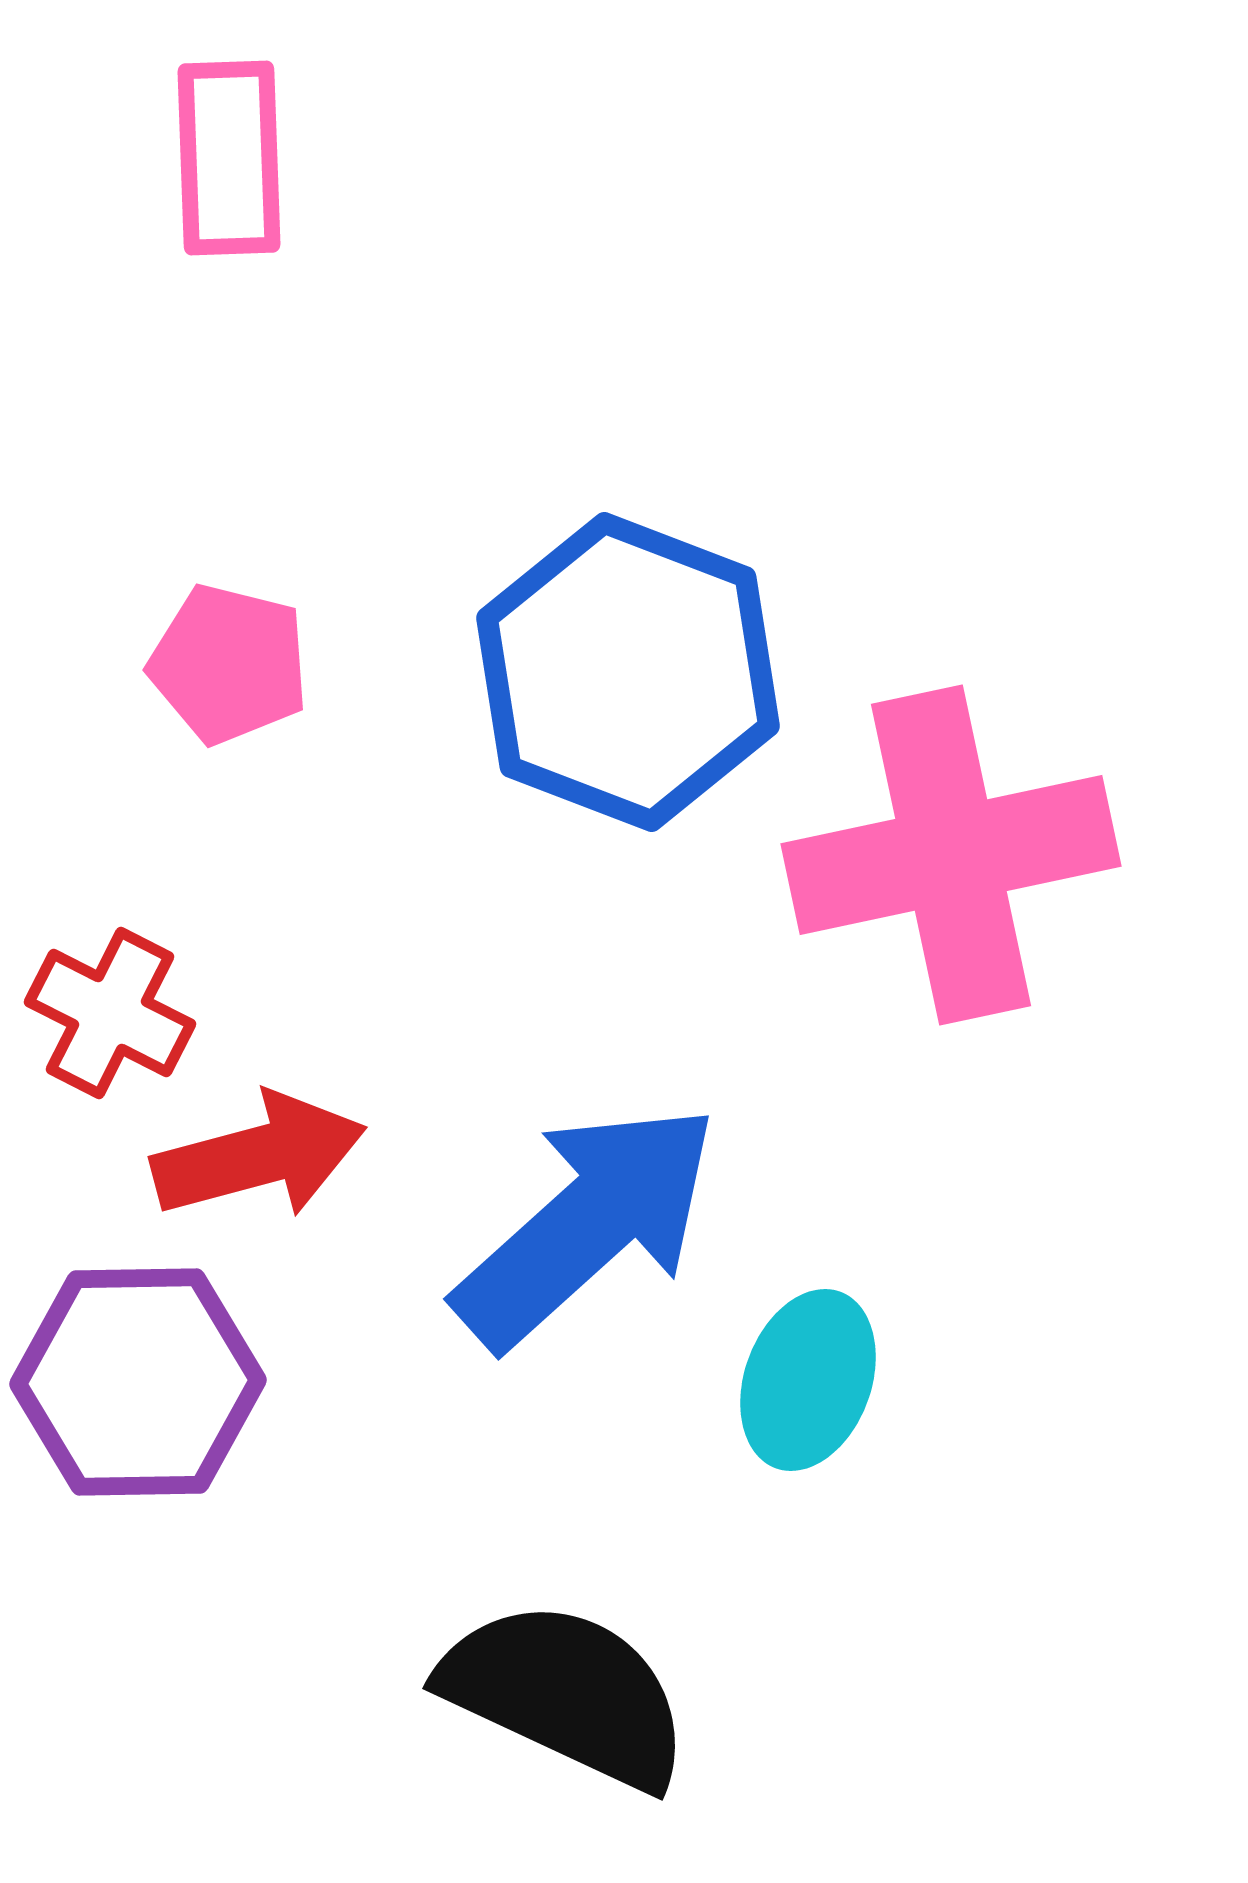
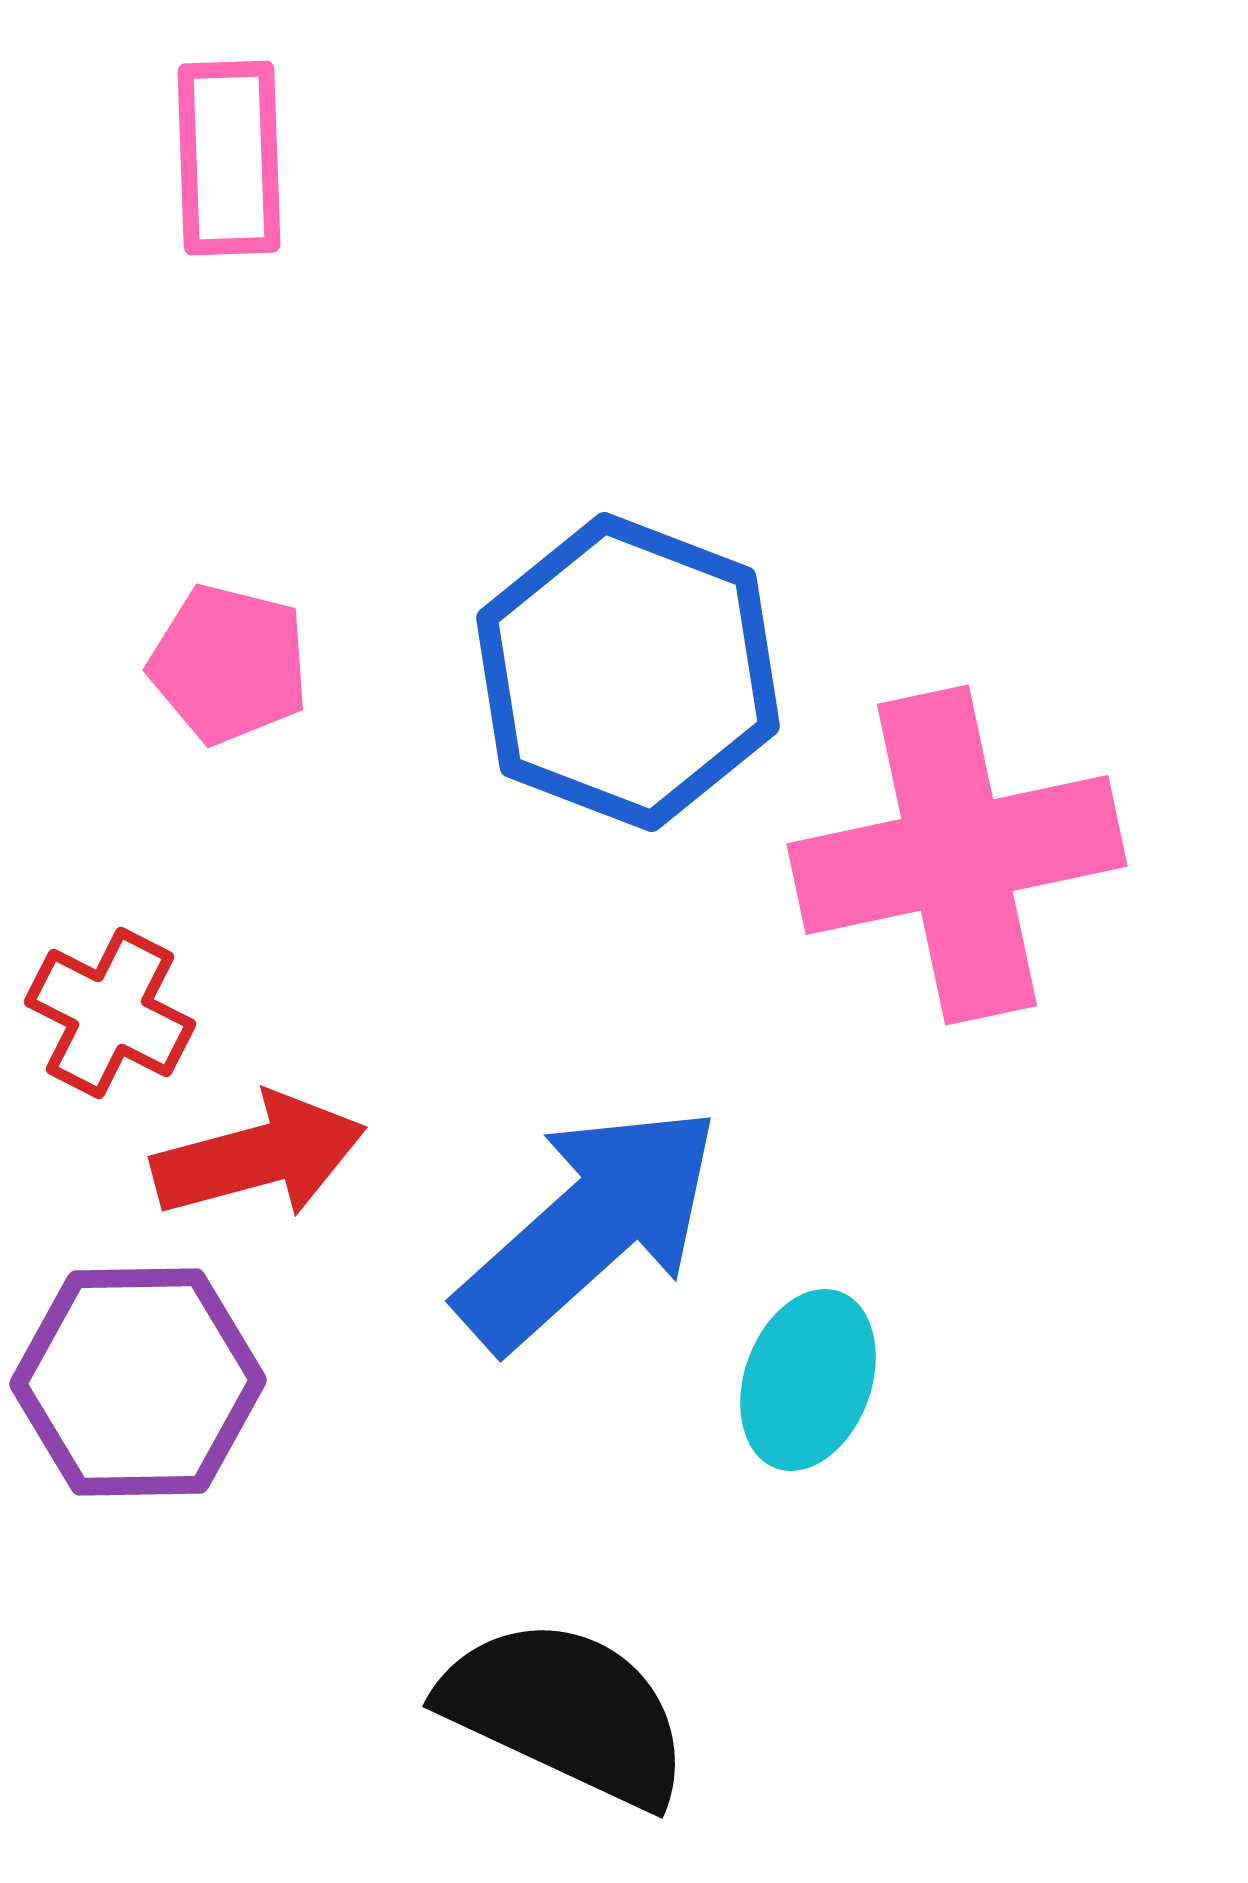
pink cross: moved 6 px right
blue arrow: moved 2 px right, 2 px down
black semicircle: moved 18 px down
